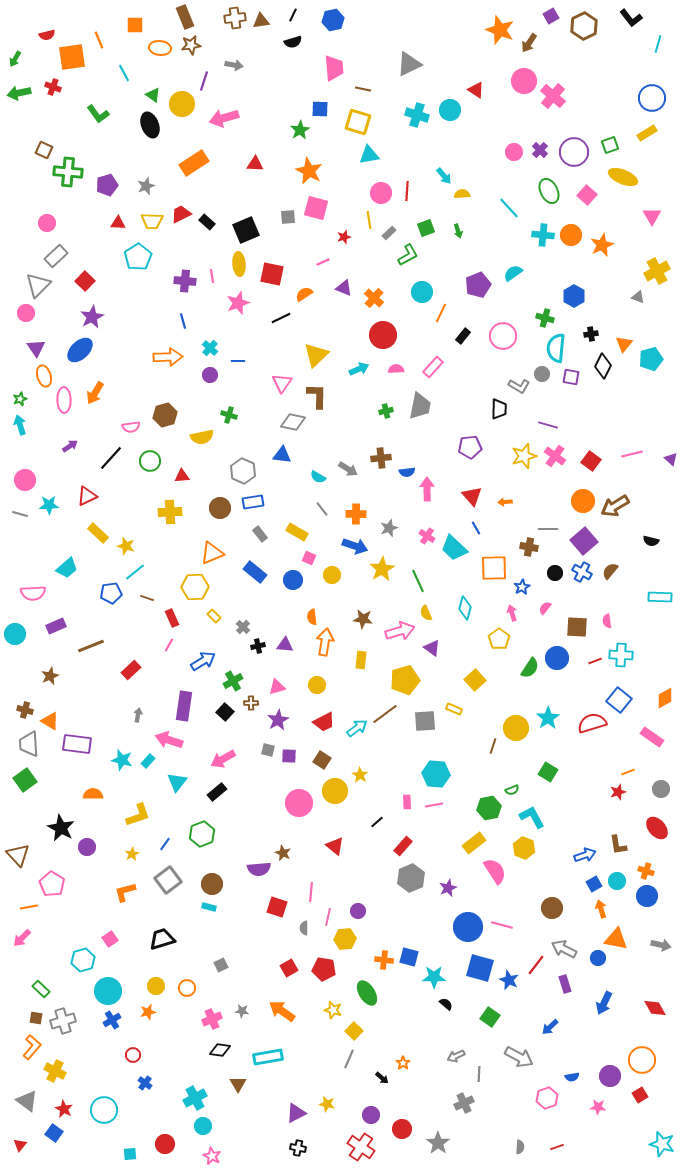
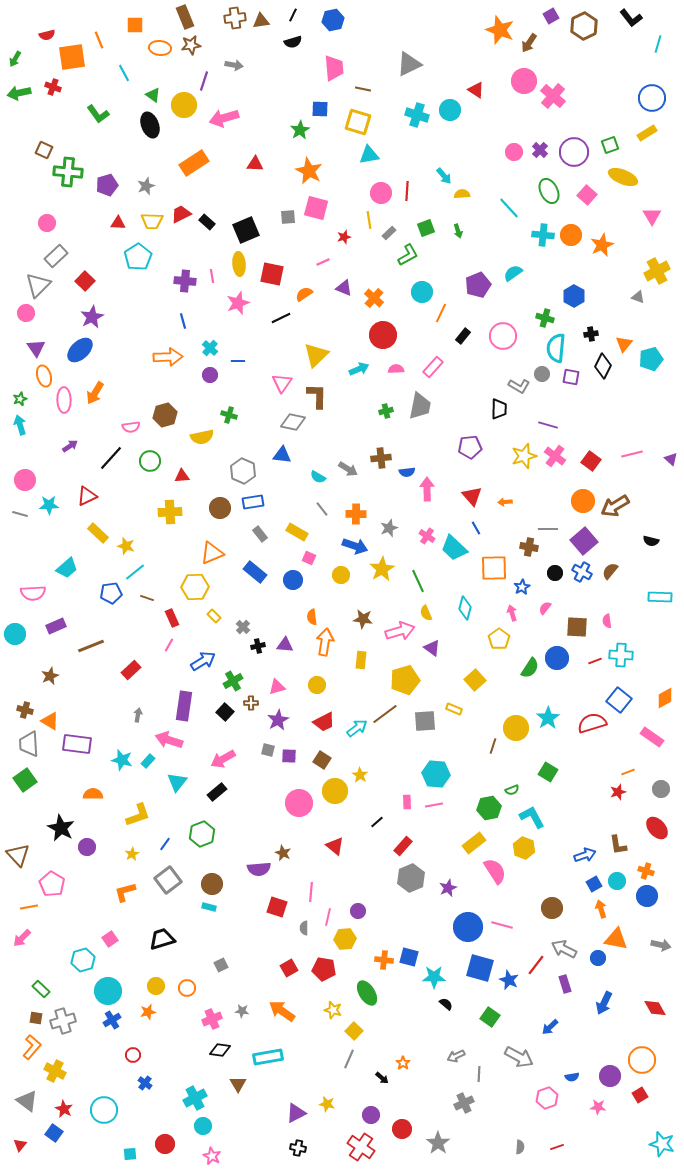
yellow circle at (182, 104): moved 2 px right, 1 px down
yellow circle at (332, 575): moved 9 px right
